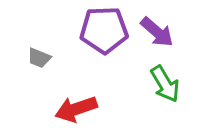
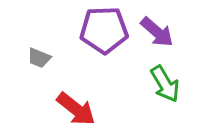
red arrow: rotated 123 degrees counterclockwise
